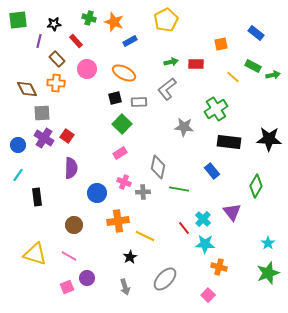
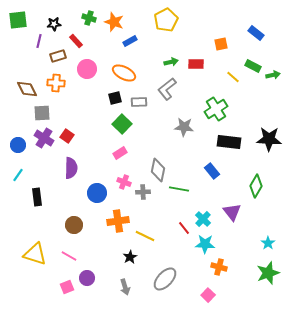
brown rectangle at (57, 59): moved 1 px right, 3 px up; rotated 63 degrees counterclockwise
gray diamond at (158, 167): moved 3 px down
